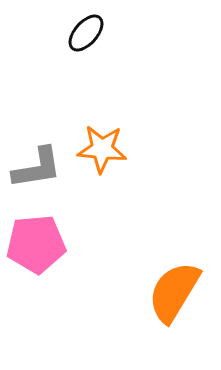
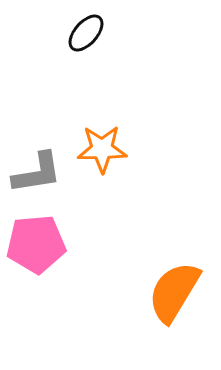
orange star: rotated 6 degrees counterclockwise
gray L-shape: moved 5 px down
